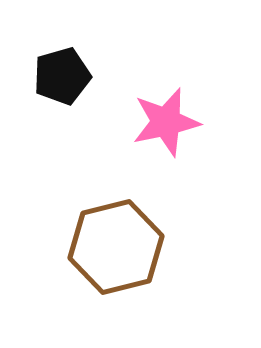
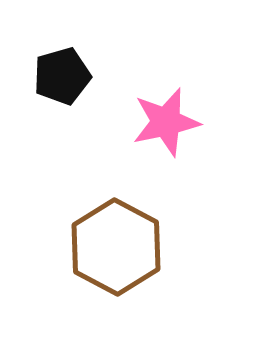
brown hexagon: rotated 18 degrees counterclockwise
